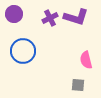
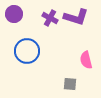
purple cross: rotated 35 degrees counterclockwise
blue circle: moved 4 px right
gray square: moved 8 px left, 1 px up
